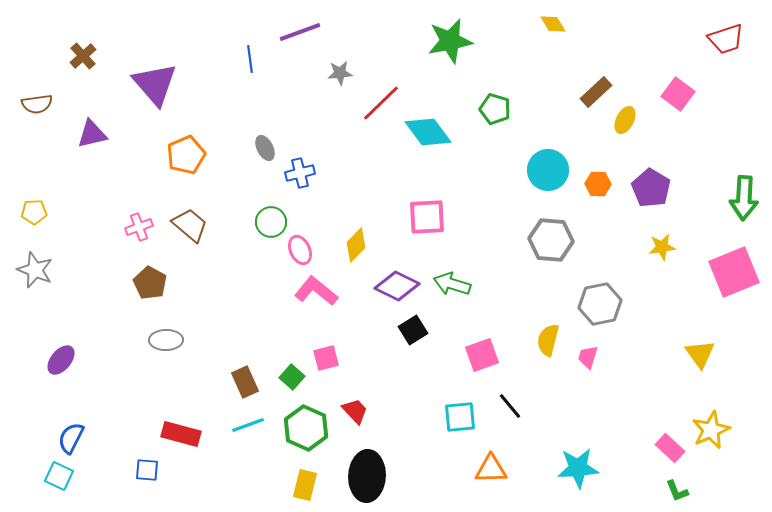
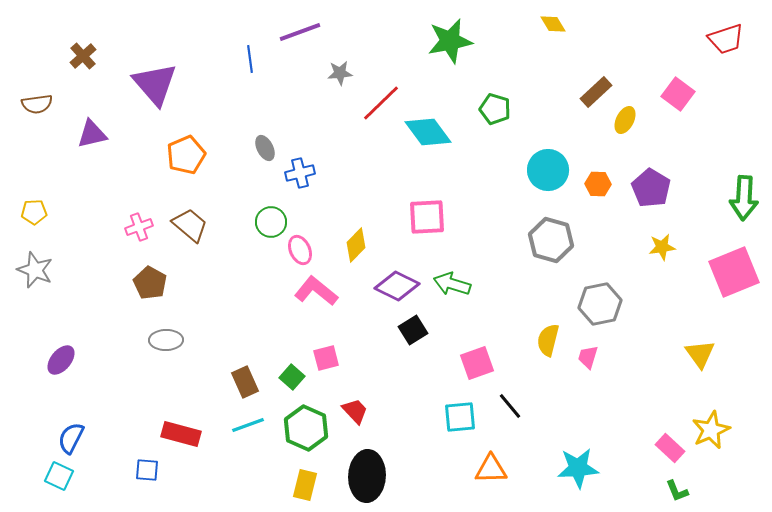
gray hexagon at (551, 240): rotated 12 degrees clockwise
pink square at (482, 355): moved 5 px left, 8 px down
